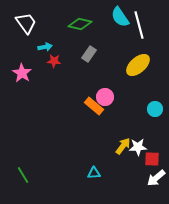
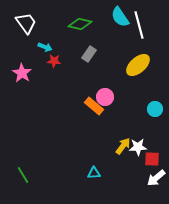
cyan arrow: rotated 32 degrees clockwise
